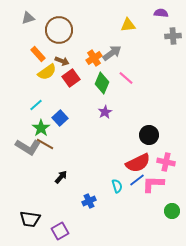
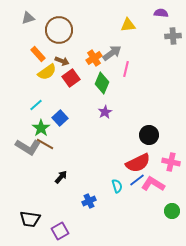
pink line: moved 9 px up; rotated 63 degrees clockwise
pink cross: moved 5 px right
pink L-shape: rotated 30 degrees clockwise
